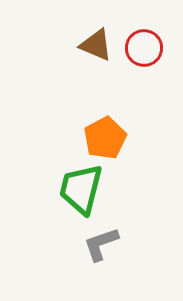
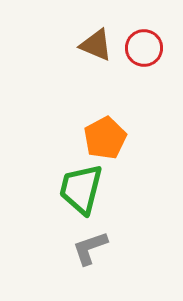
gray L-shape: moved 11 px left, 4 px down
